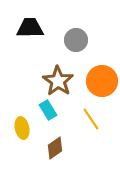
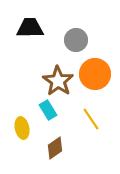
orange circle: moved 7 px left, 7 px up
